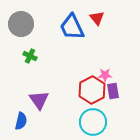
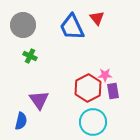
gray circle: moved 2 px right, 1 px down
red hexagon: moved 4 px left, 2 px up
